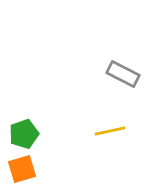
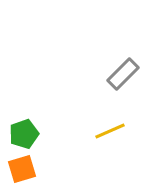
gray rectangle: rotated 72 degrees counterclockwise
yellow line: rotated 12 degrees counterclockwise
